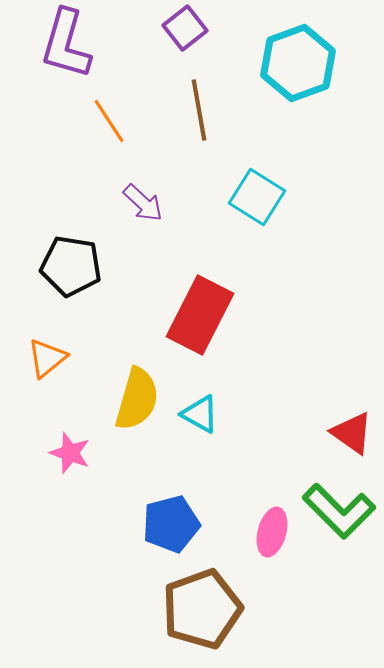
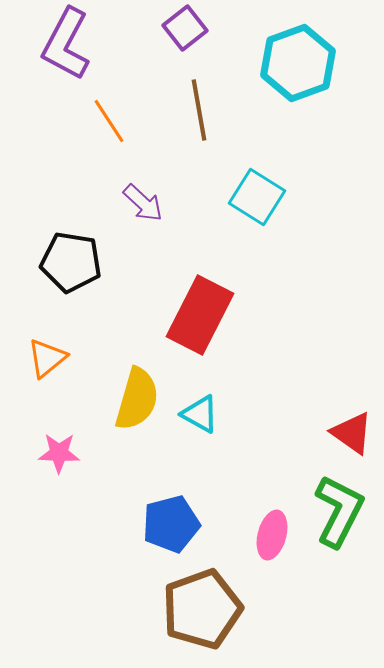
purple L-shape: rotated 12 degrees clockwise
black pentagon: moved 4 px up
pink star: moved 11 px left; rotated 18 degrees counterclockwise
green L-shape: rotated 108 degrees counterclockwise
pink ellipse: moved 3 px down
